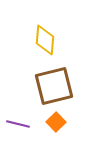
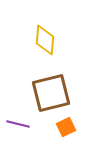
brown square: moved 3 px left, 7 px down
orange square: moved 10 px right, 5 px down; rotated 18 degrees clockwise
